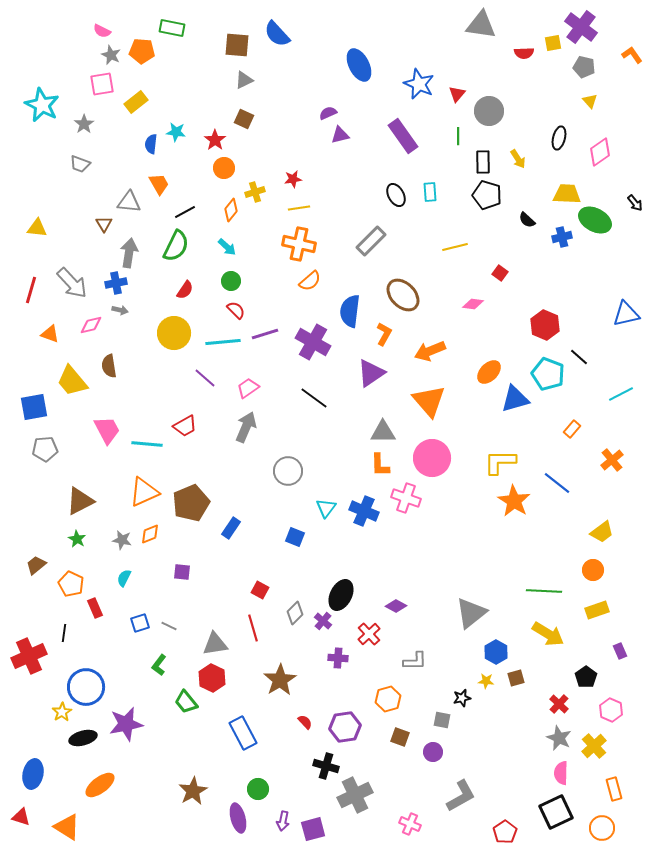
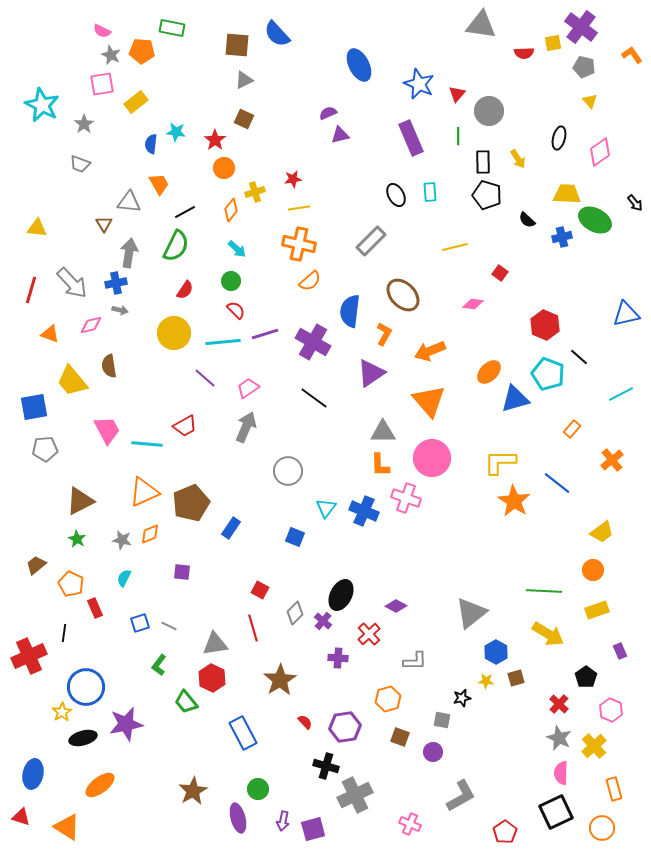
purple rectangle at (403, 136): moved 8 px right, 2 px down; rotated 12 degrees clockwise
cyan arrow at (227, 247): moved 10 px right, 2 px down
